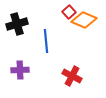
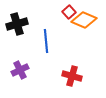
purple cross: rotated 24 degrees counterclockwise
red cross: rotated 12 degrees counterclockwise
